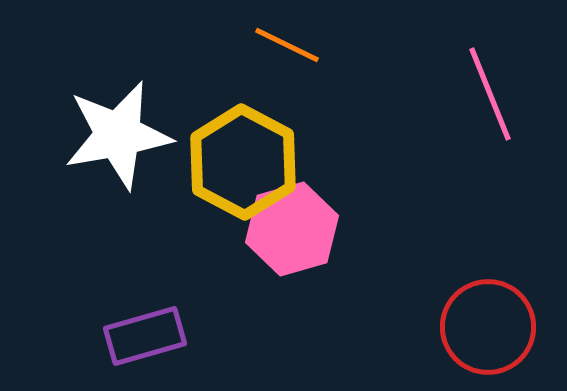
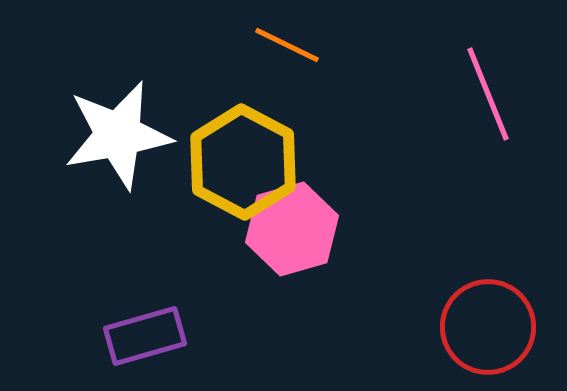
pink line: moved 2 px left
